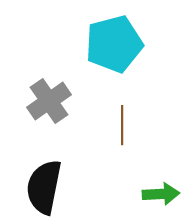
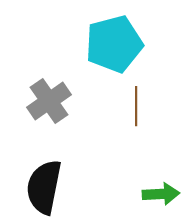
brown line: moved 14 px right, 19 px up
